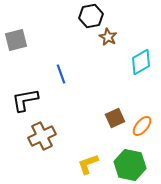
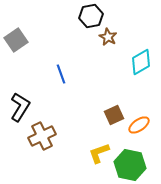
gray square: rotated 20 degrees counterclockwise
black L-shape: moved 5 px left, 7 px down; rotated 132 degrees clockwise
brown square: moved 1 px left, 3 px up
orange ellipse: moved 3 px left, 1 px up; rotated 15 degrees clockwise
yellow L-shape: moved 11 px right, 11 px up
